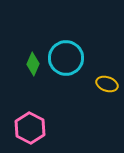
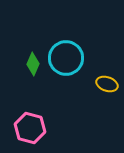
pink hexagon: rotated 12 degrees counterclockwise
